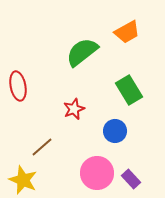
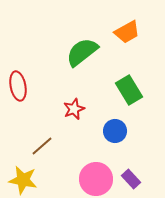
brown line: moved 1 px up
pink circle: moved 1 px left, 6 px down
yellow star: rotated 12 degrees counterclockwise
